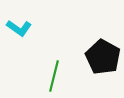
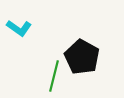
black pentagon: moved 21 px left
